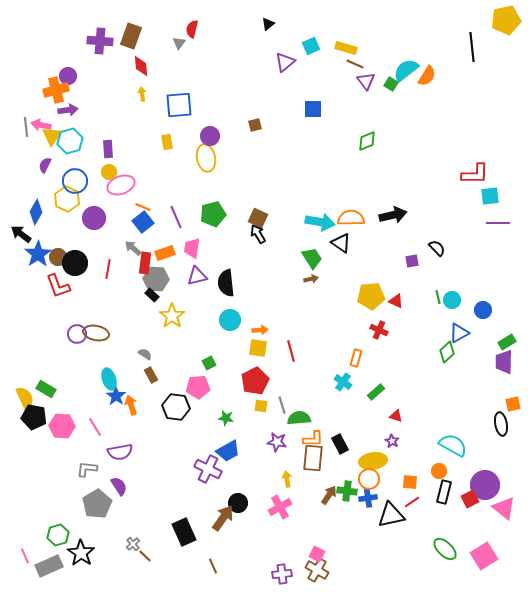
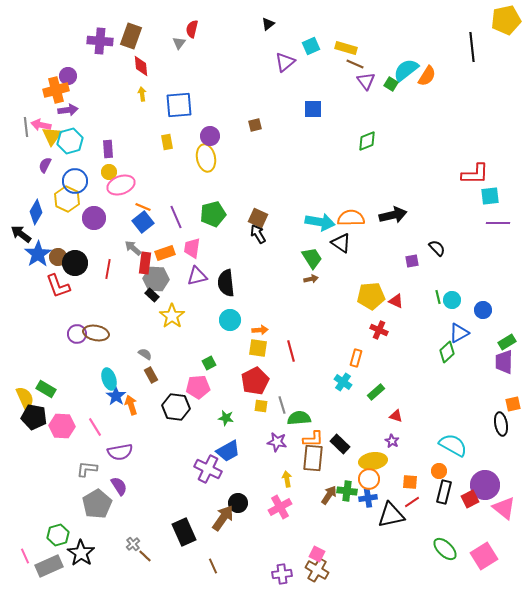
black rectangle at (340, 444): rotated 18 degrees counterclockwise
